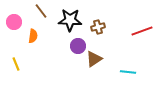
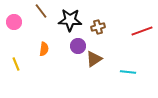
orange semicircle: moved 11 px right, 13 px down
